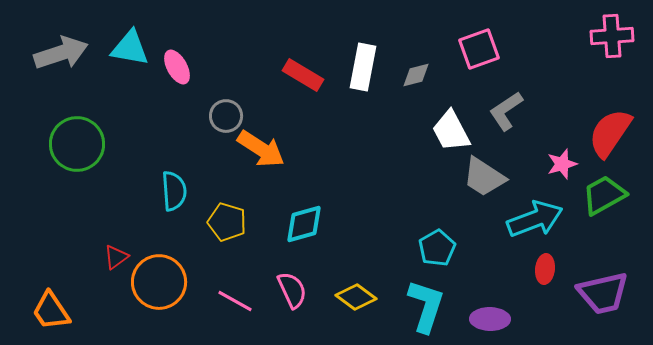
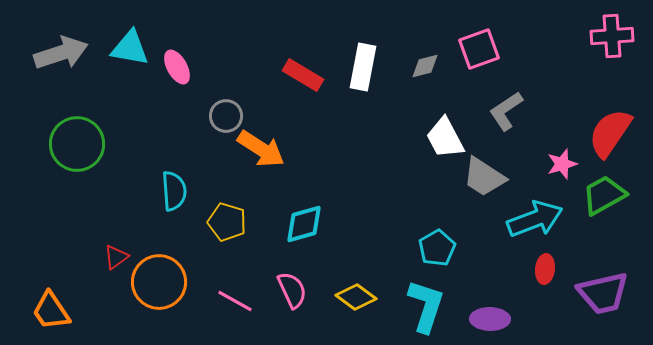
gray diamond: moved 9 px right, 9 px up
white trapezoid: moved 6 px left, 7 px down
